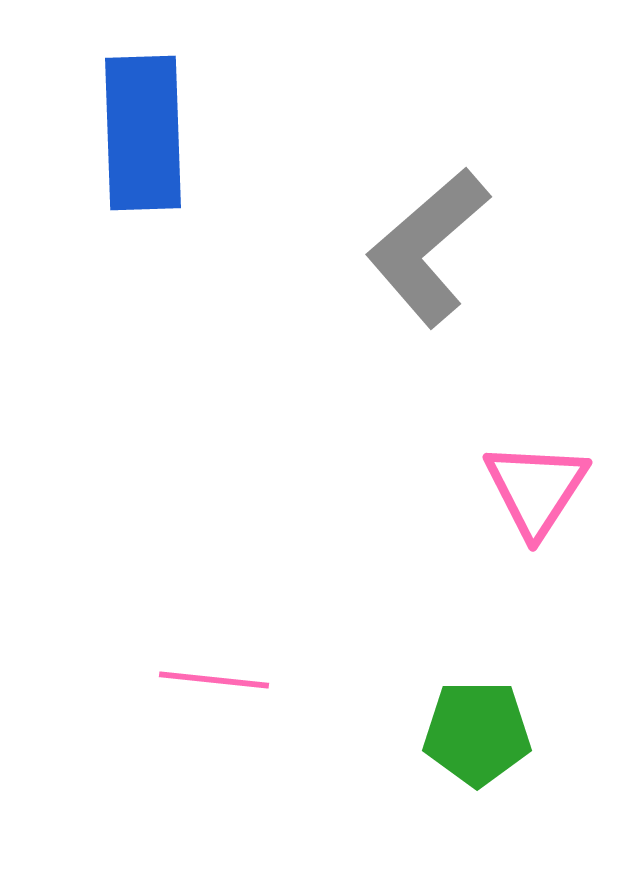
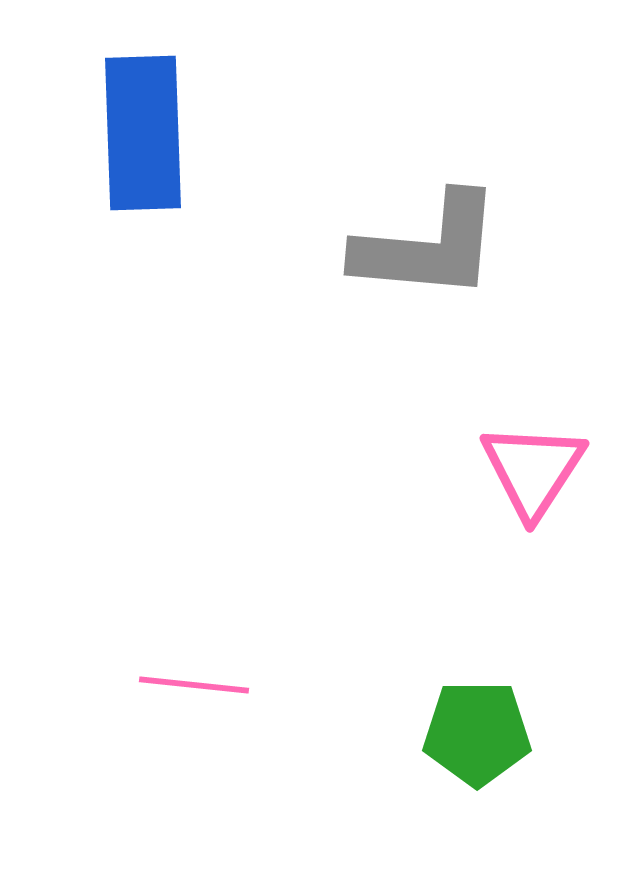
gray L-shape: rotated 134 degrees counterclockwise
pink triangle: moved 3 px left, 19 px up
pink line: moved 20 px left, 5 px down
